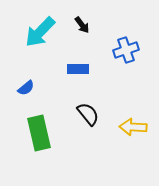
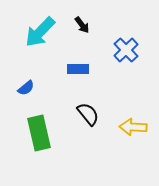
blue cross: rotated 25 degrees counterclockwise
